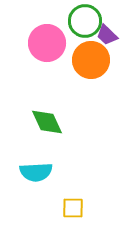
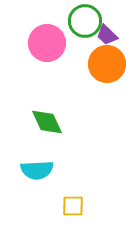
orange circle: moved 16 px right, 4 px down
cyan semicircle: moved 1 px right, 2 px up
yellow square: moved 2 px up
